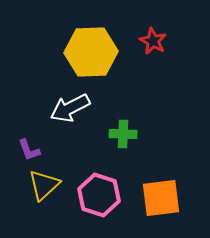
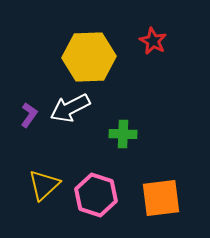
yellow hexagon: moved 2 px left, 5 px down
purple L-shape: moved 35 px up; rotated 125 degrees counterclockwise
pink hexagon: moved 3 px left
